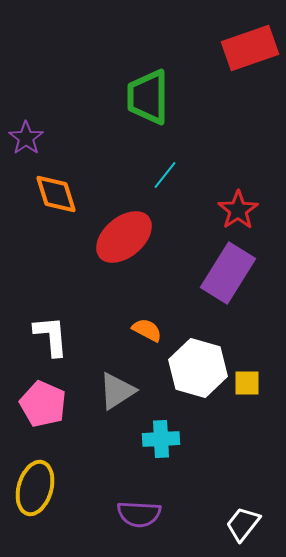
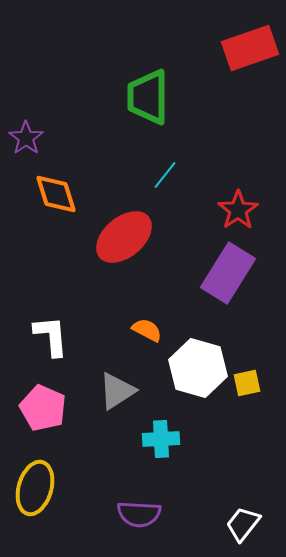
yellow square: rotated 12 degrees counterclockwise
pink pentagon: moved 4 px down
